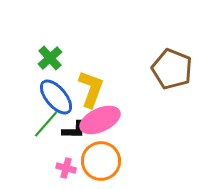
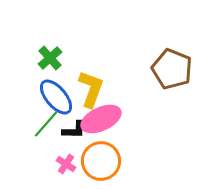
pink ellipse: moved 1 px right, 1 px up
pink cross: moved 4 px up; rotated 18 degrees clockwise
